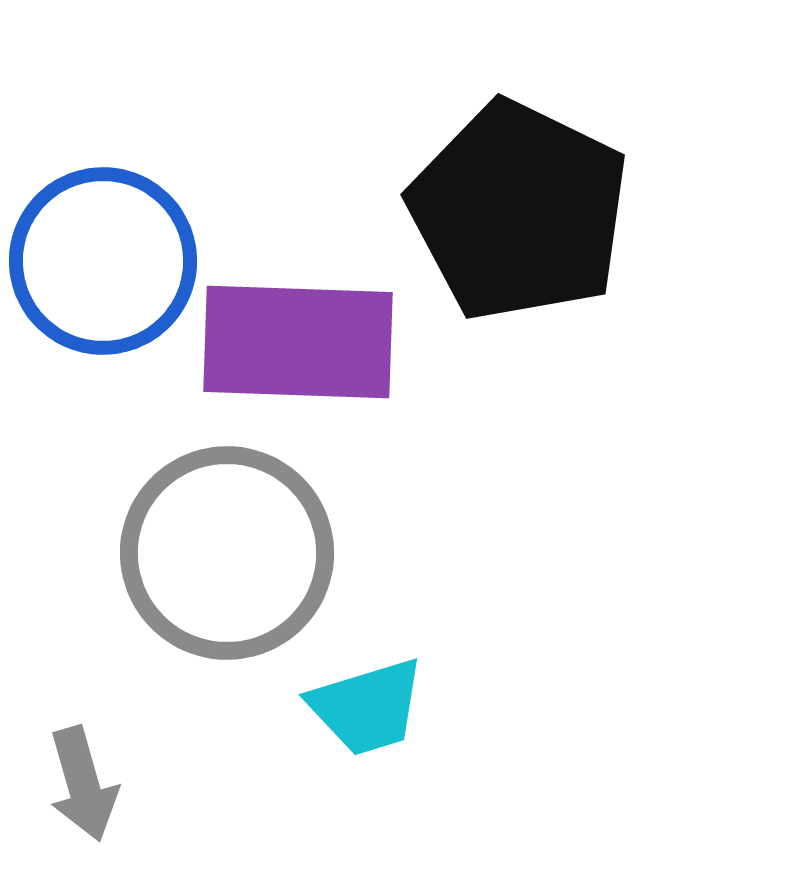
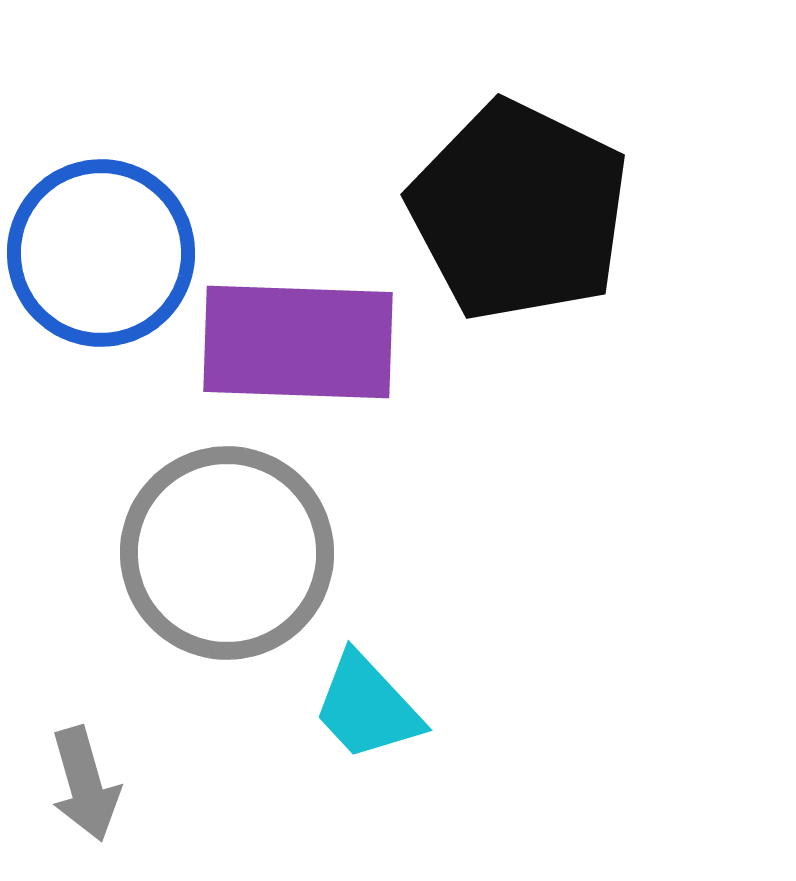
blue circle: moved 2 px left, 8 px up
cyan trapezoid: rotated 64 degrees clockwise
gray arrow: moved 2 px right
